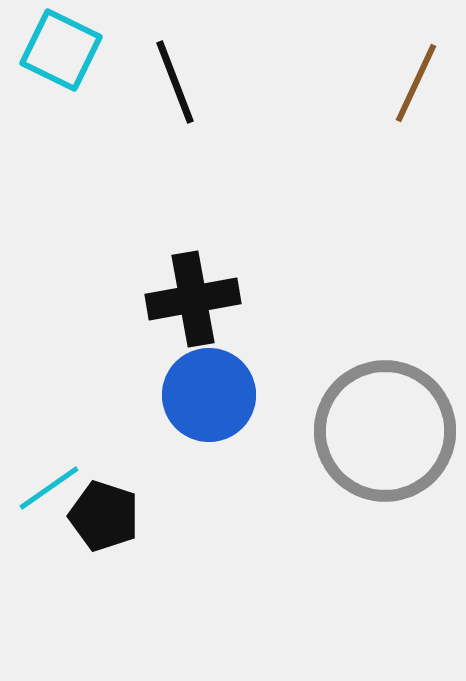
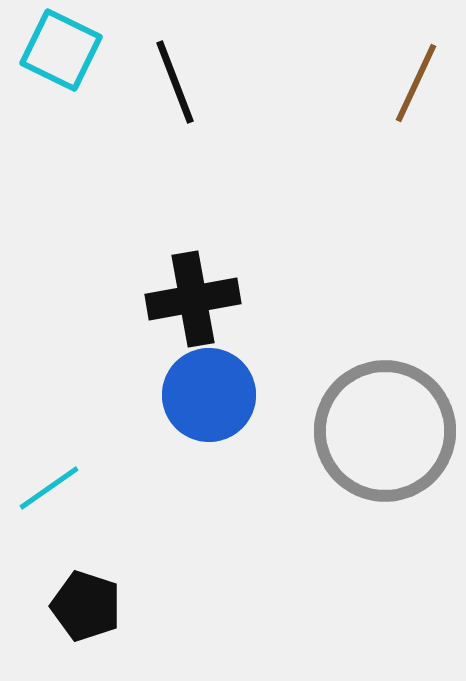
black pentagon: moved 18 px left, 90 px down
